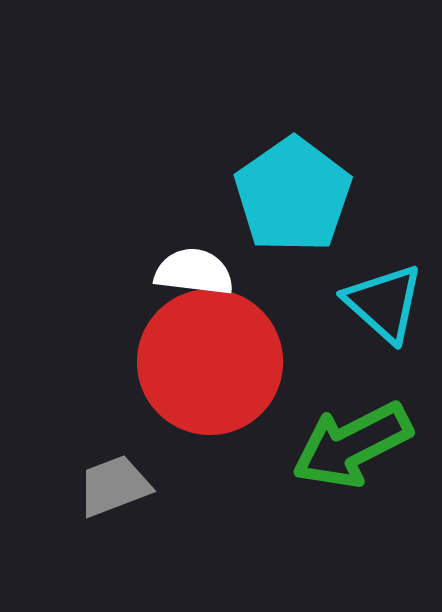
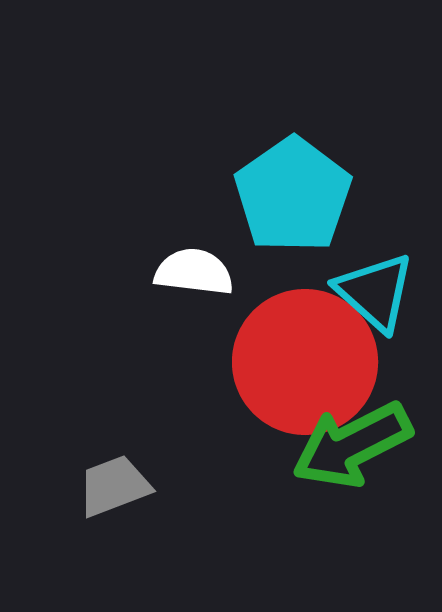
cyan triangle: moved 9 px left, 11 px up
red circle: moved 95 px right
